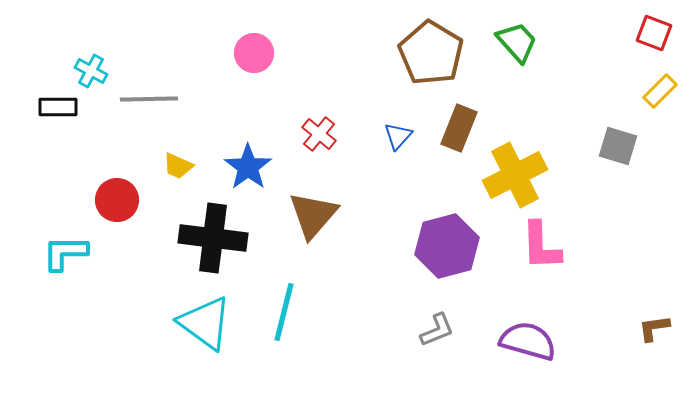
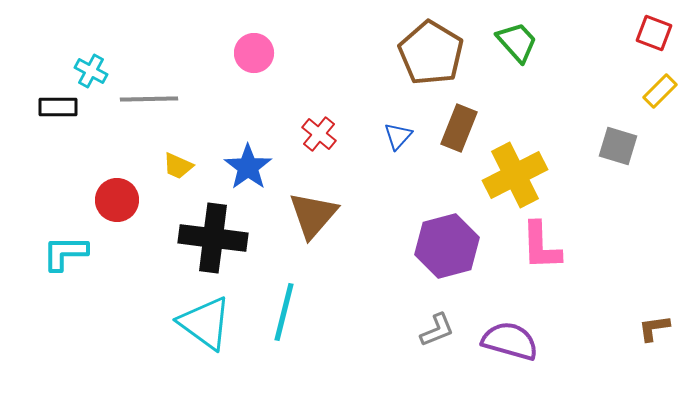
purple semicircle: moved 18 px left
